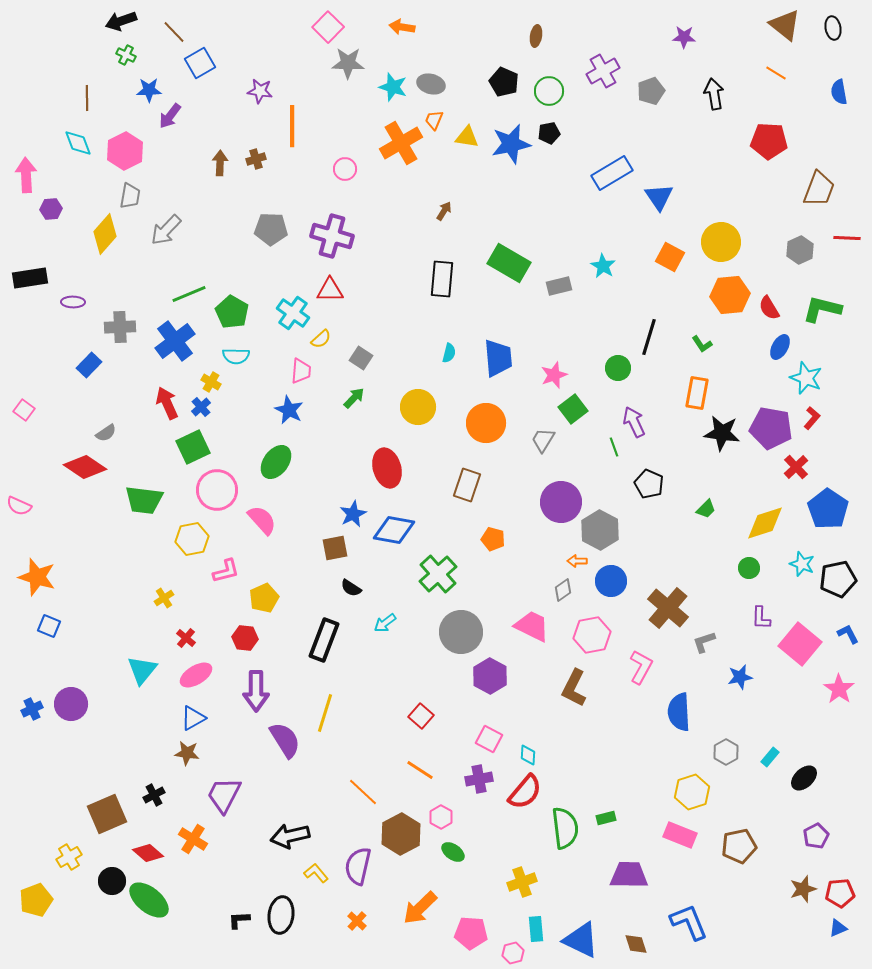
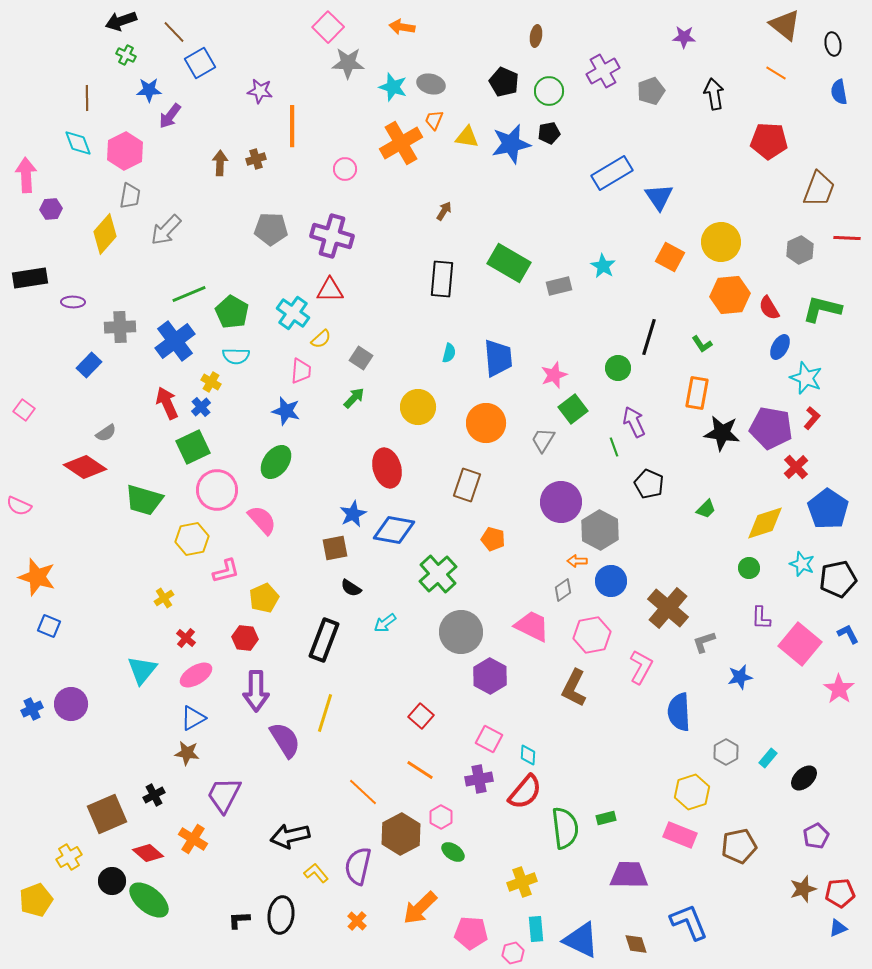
black ellipse at (833, 28): moved 16 px down
blue star at (289, 410): moved 3 px left, 1 px down; rotated 12 degrees counterclockwise
green trapezoid at (144, 500): rotated 9 degrees clockwise
cyan rectangle at (770, 757): moved 2 px left, 1 px down
